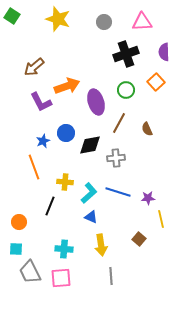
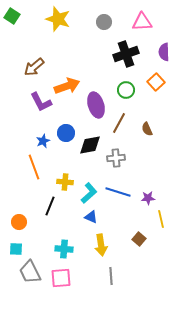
purple ellipse: moved 3 px down
